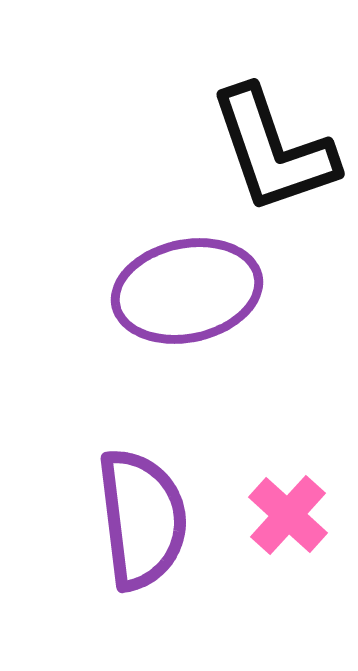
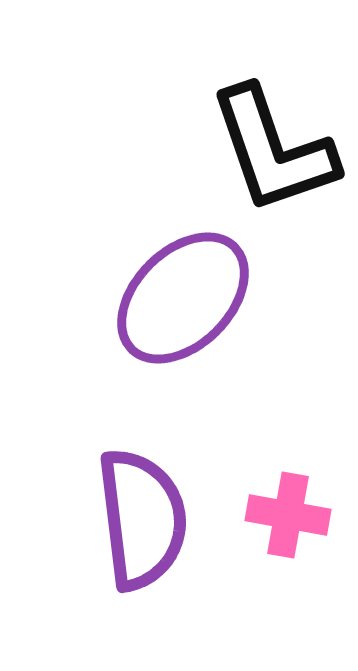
purple ellipse: moved 4 px left, 7 px down; rotated 33 degrees counterclockwise
pink cross: rotated 32 degrees counterclockwise
